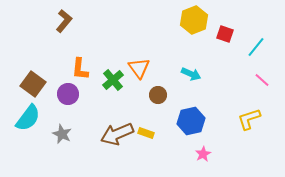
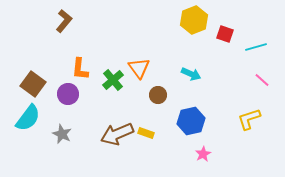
cyan line: rotated 35 degrees clockwise
